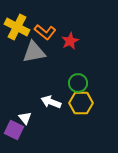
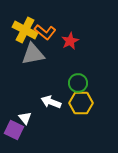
yellow cross: moved 8 px right, 3 px down
gray triangle: moved 1 px left, 2 px down
